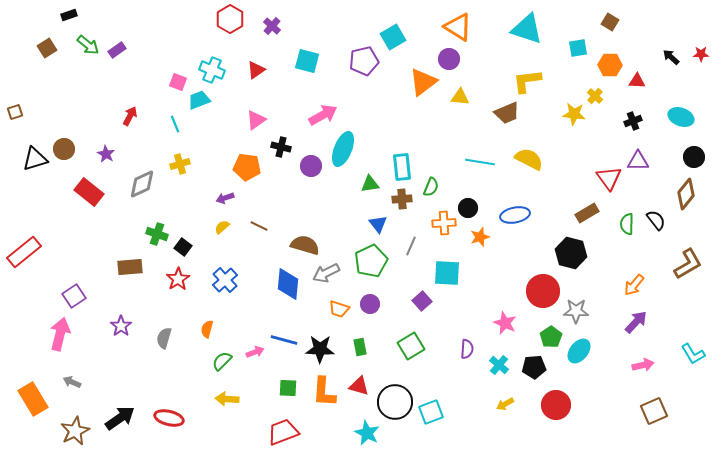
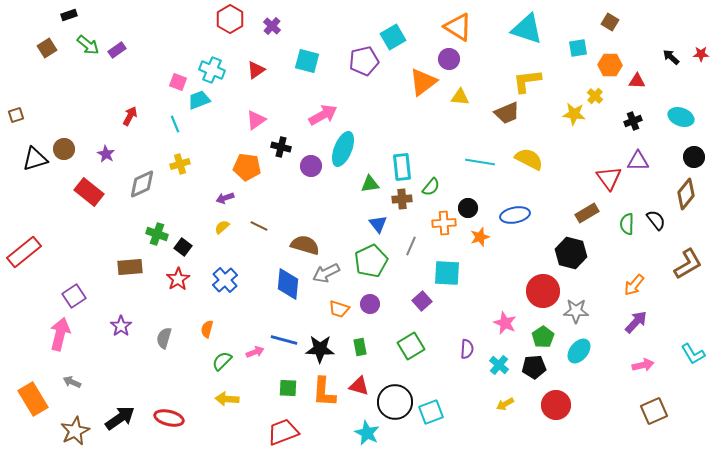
brown square at (15, 112): moved 1 px right, 3 px down
green semicircle at (431, 187): rotated 18 degrees clockwise
green pentagon at (551, 337): moved 8 px left
